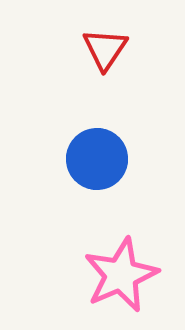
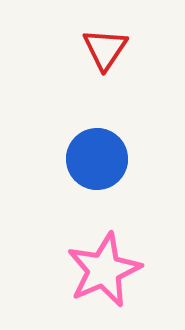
pink star: moved 17 px left, 5 px up
